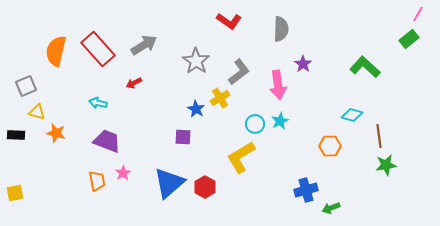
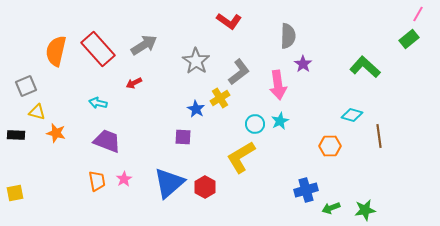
gray semicircle: moved 7 px right, 7 px down
green star: moved 21 px left, 45 px down
pink star: moved 1 px right, 6 px down
